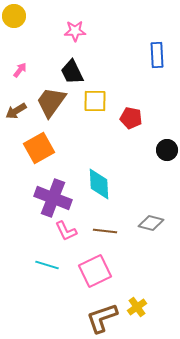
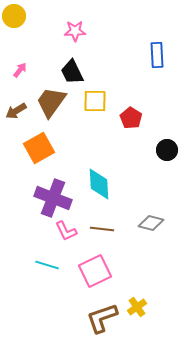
red pentagon: rotated 20 degrees clockwise
brown line: moved 3 px left, 2 px up
